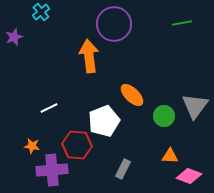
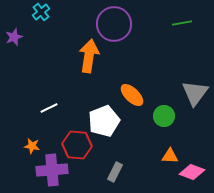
orange arrow: rotated 16 degrees clockwise
gray triangle: moved 13 px up
gray rectangle: moved 8 px left, 3 px down
pink diamond: moved 3 px right, 4 px up
